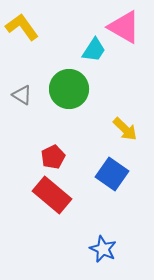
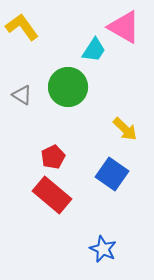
green circle: moved 1 px left, 2 px up
